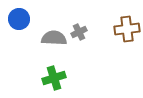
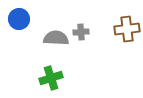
gray cross: moved 2 px right; rotated 21 degrees clockwise
gray semicircle: moved 2 px right
green cross: moved 3 px left
